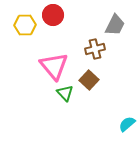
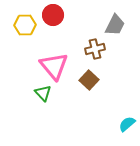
green triangle: moved 22 px left
